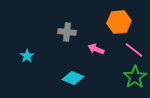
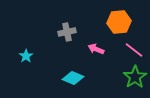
gray cross: rotated 18 degrees counterclockwise
cyan star: moved 1 px left
